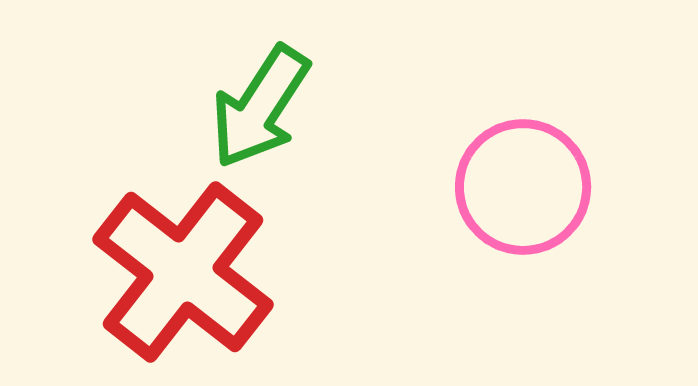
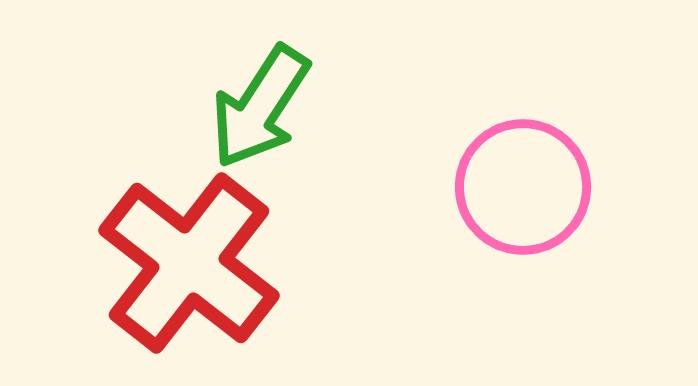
red cross: moved 6 px right, 9 px up
